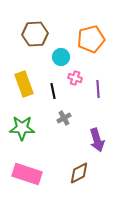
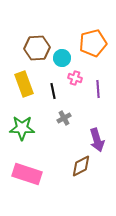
brown hexagon: moved 2 px right, 14 px down
orange pentagon: moved 2 px right, 4 px down
cyan circle: moved 1 px right, 1 px down
brown diamond: moved 2 px right, 7 px up
